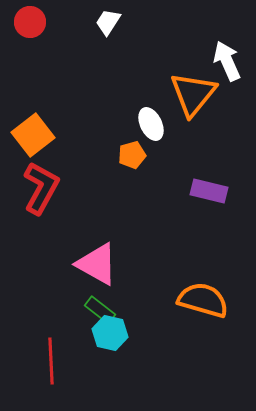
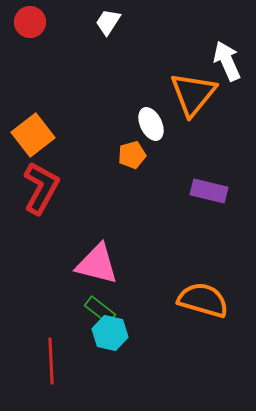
pink triangle: rotated 15 degrees counterclockwise
